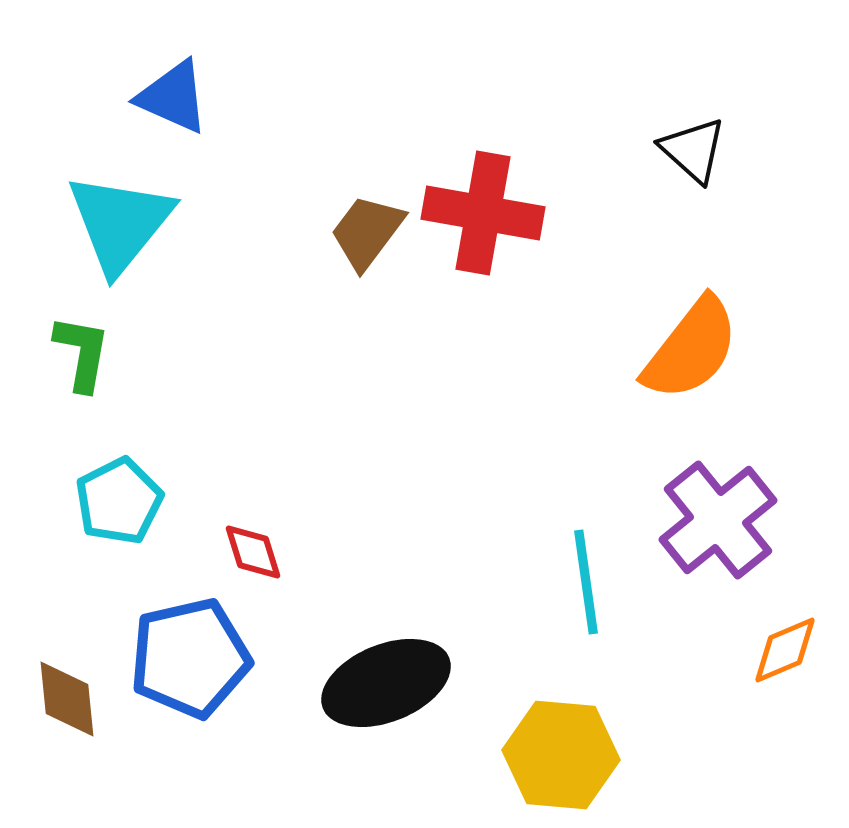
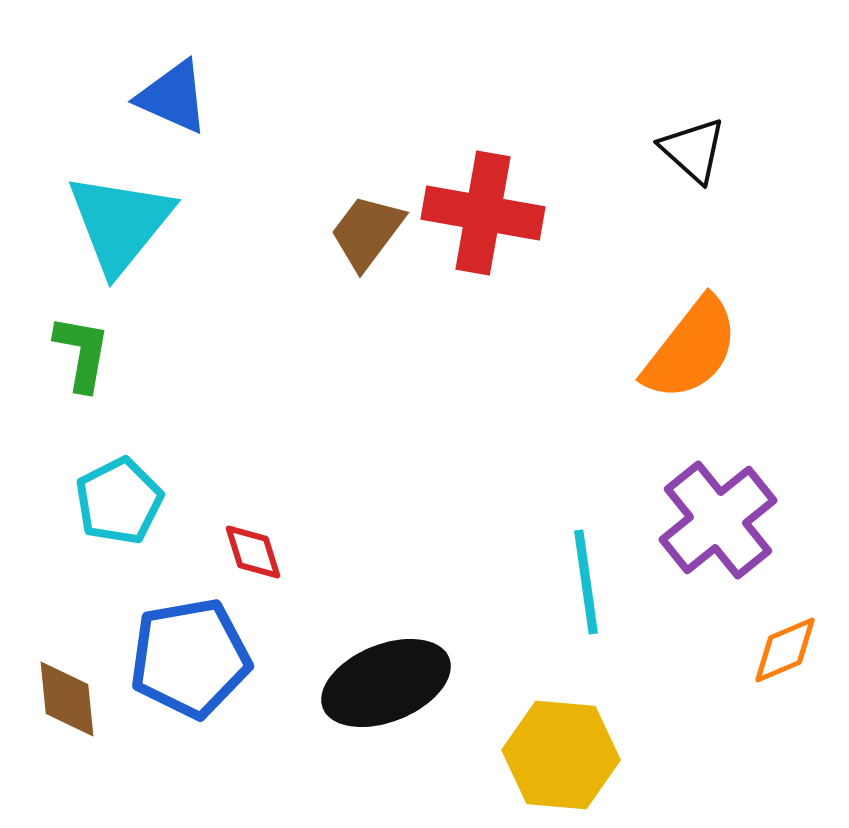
blue pentagon: rotated 3 degrees clockwise
